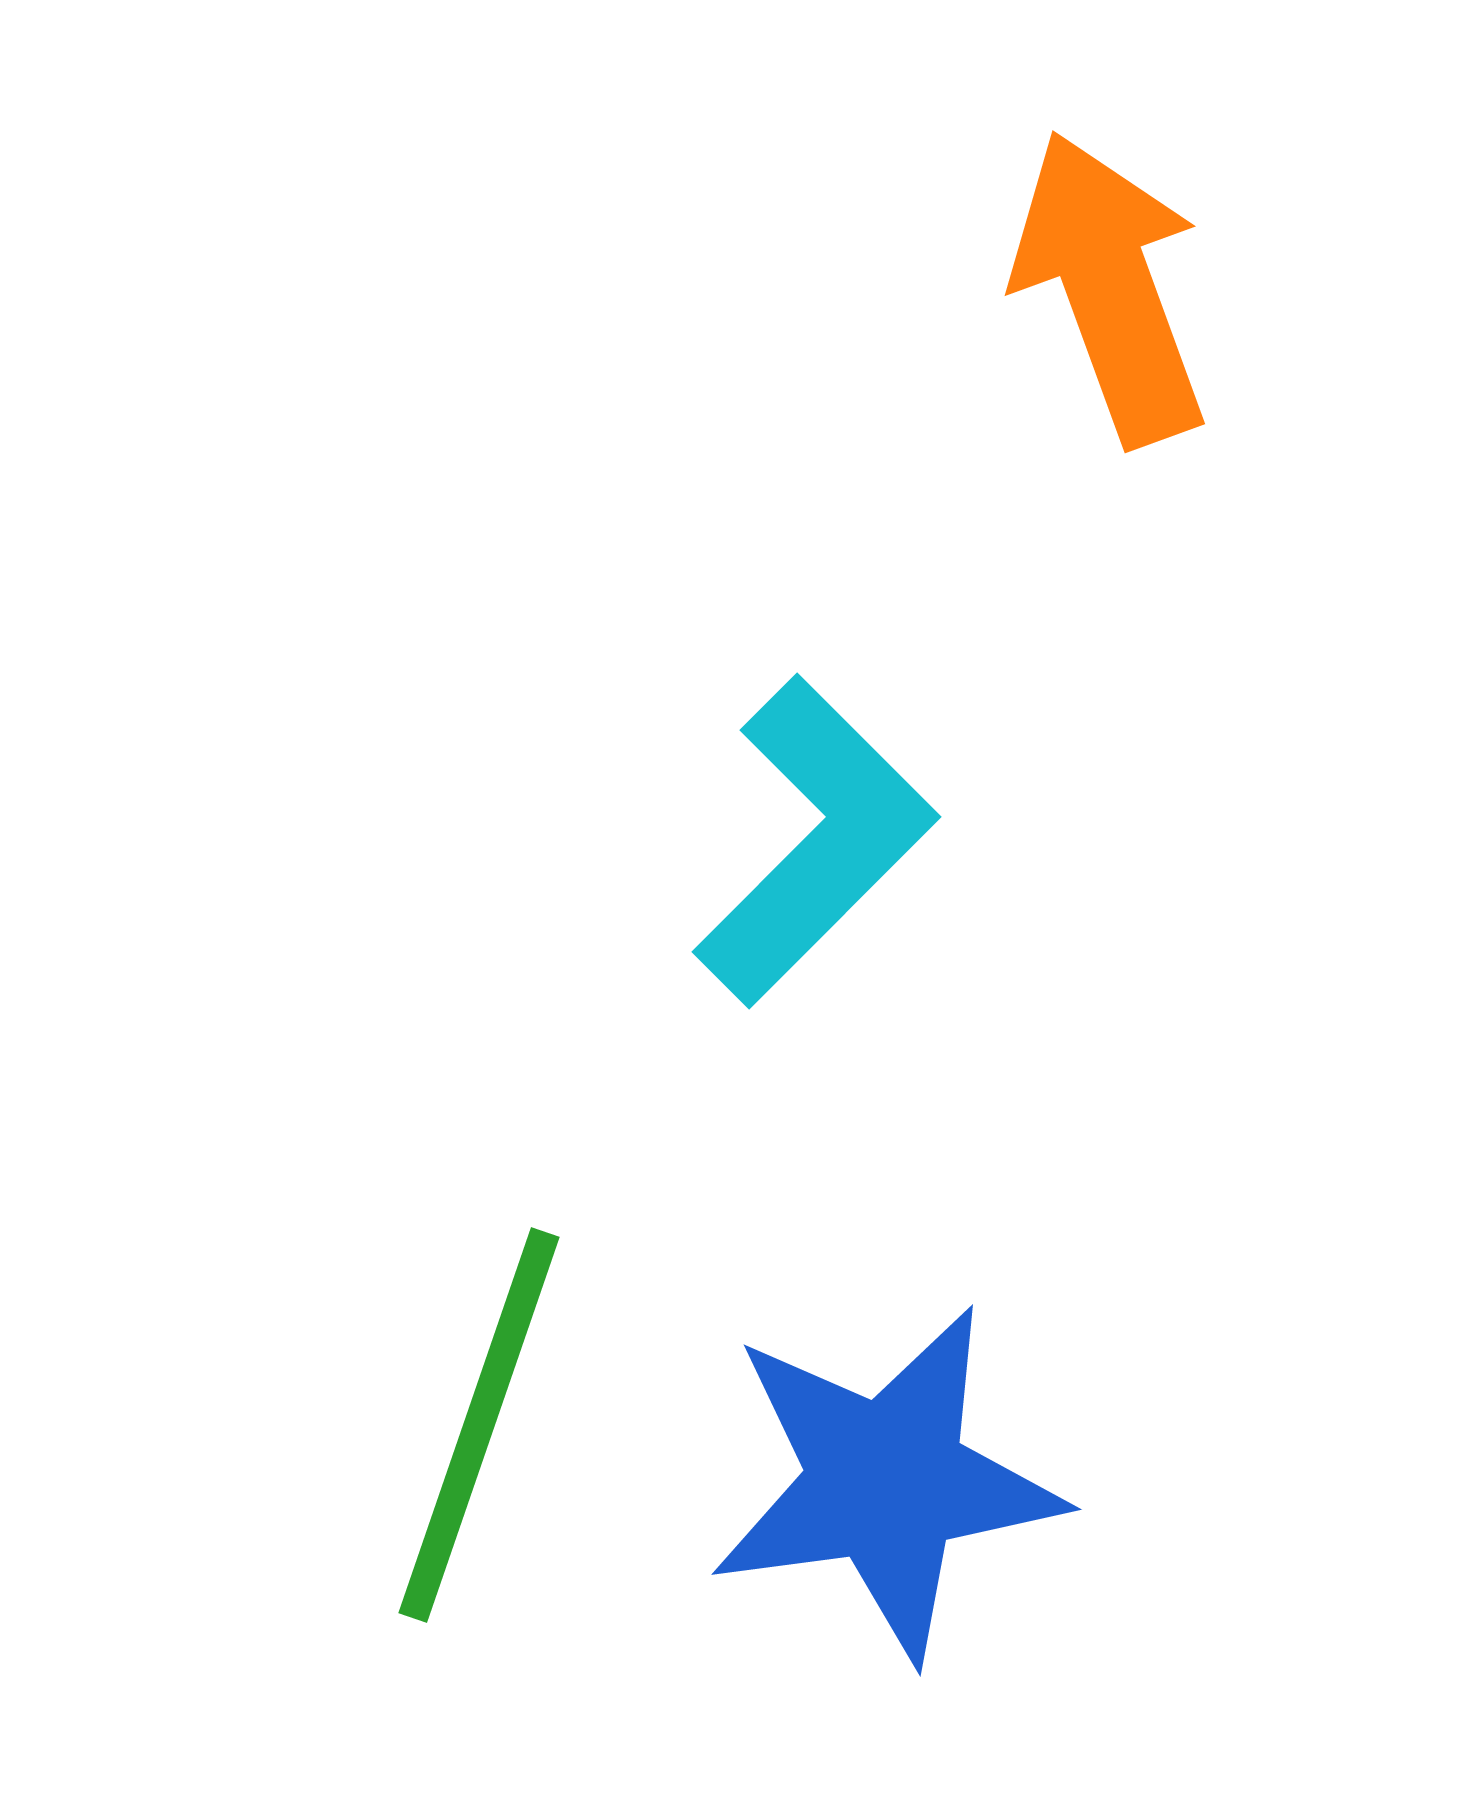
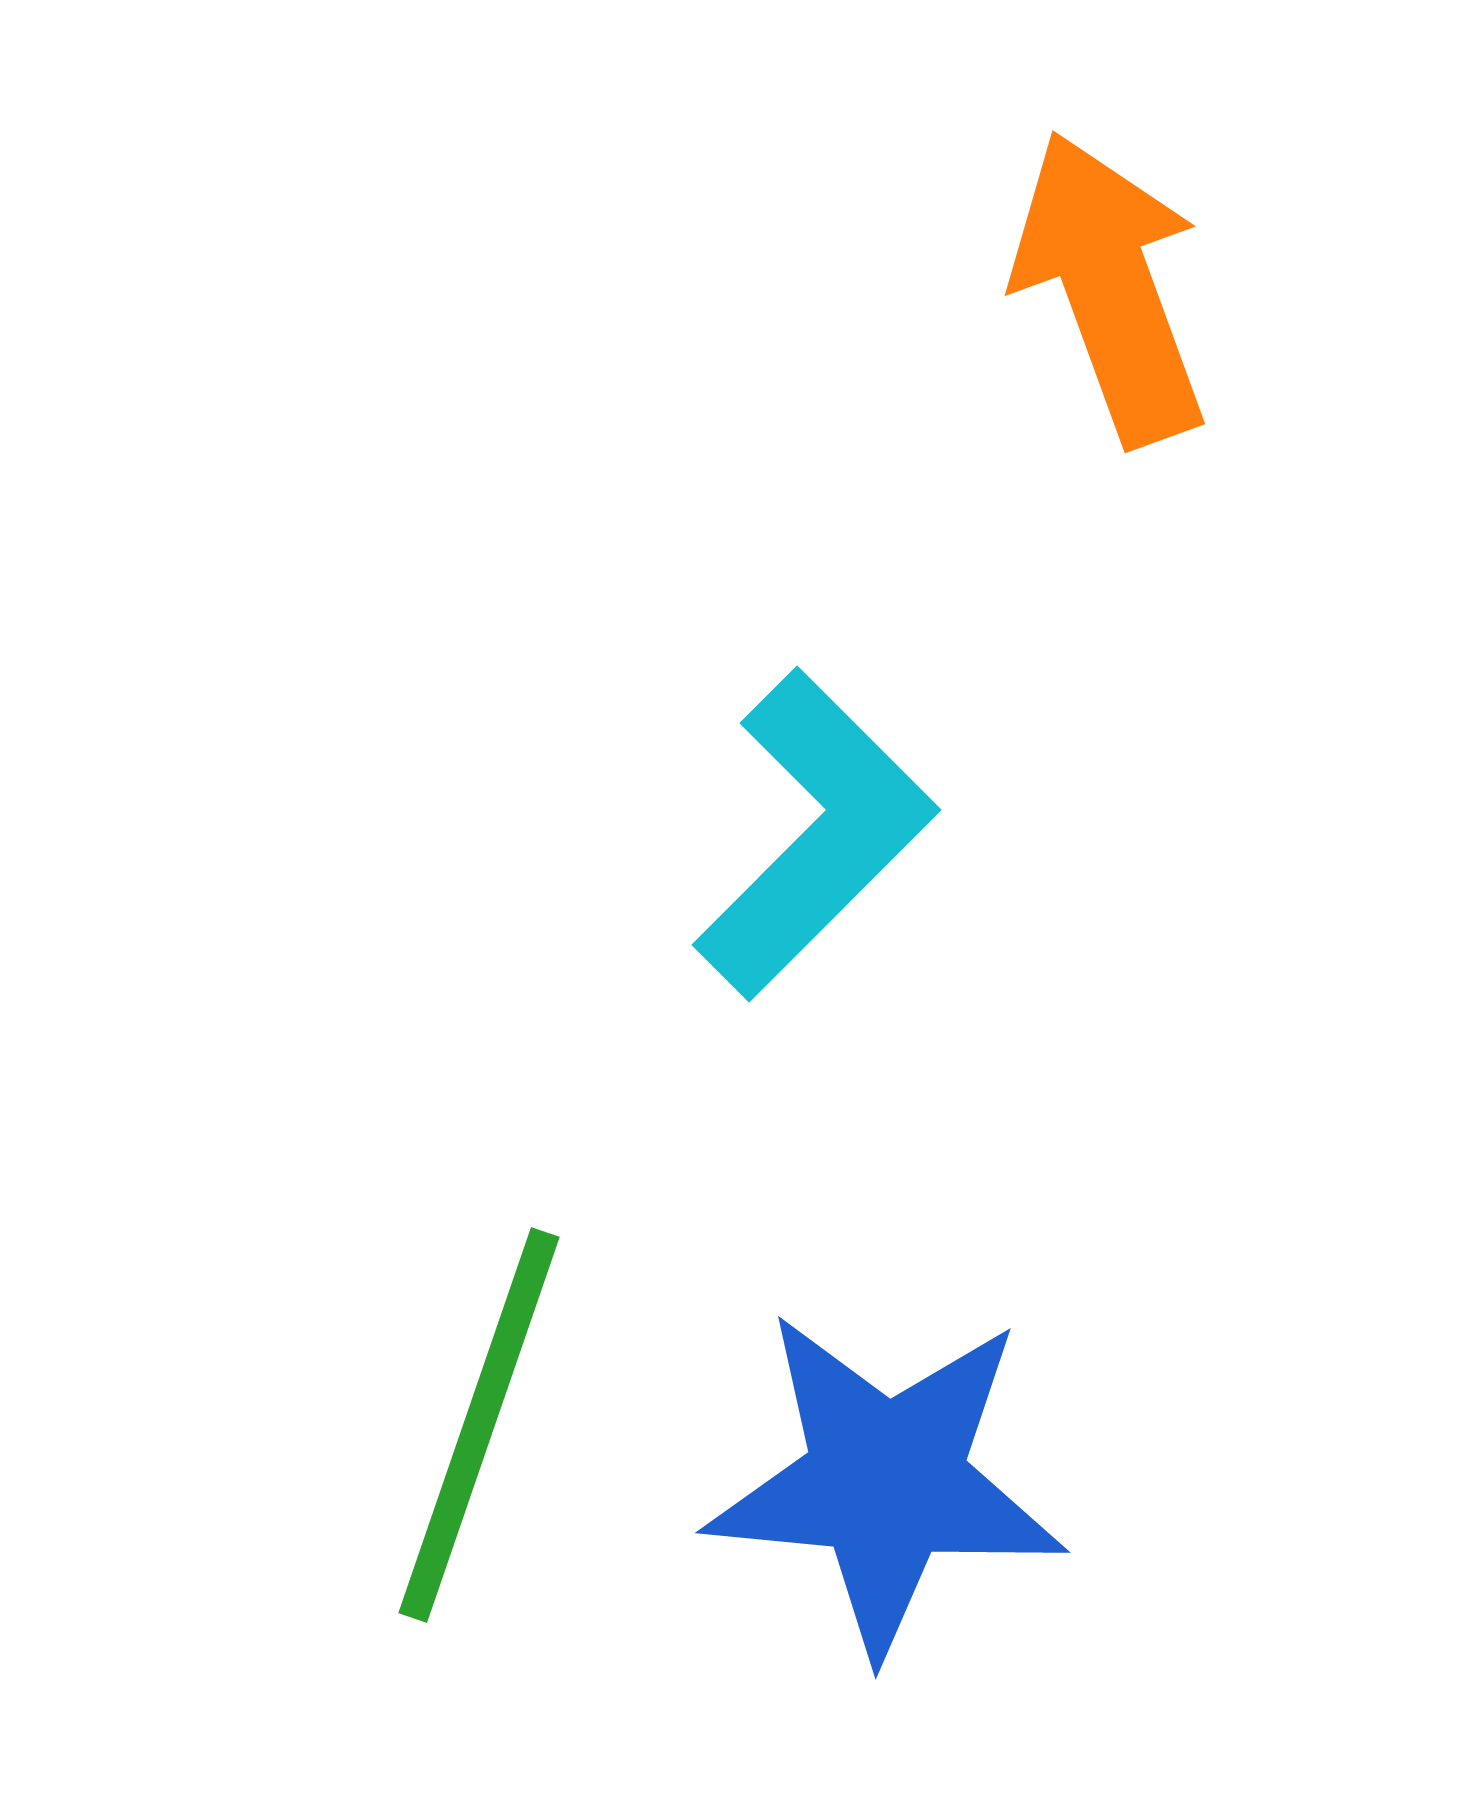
cyan L-shape: moved 7 px up
blue star: rotated 13 degrees clockwise
